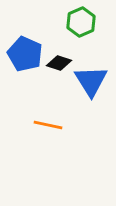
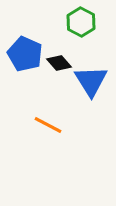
green hexagon: rotated 8 degrees counterclockwise
black diamond: rotated 30 degrees clockwise
orange line: rotated 16 degrees clockwise
